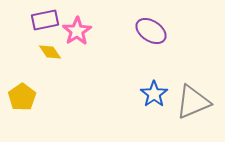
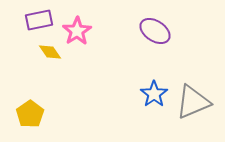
purple rectangle: moved 6 px left
purple ellipse: moved 4 px right
yellow pentagon: moved 8 px right, 17 px down
